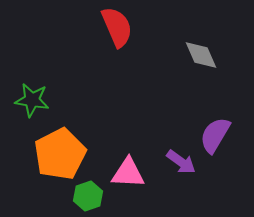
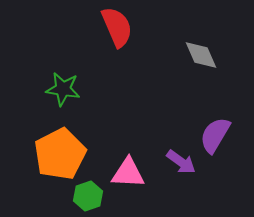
green star: moved 31 px right, 11 px up
